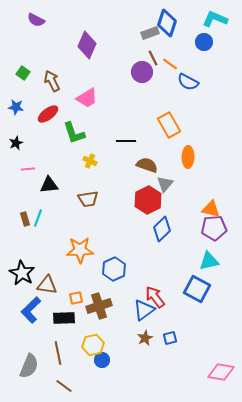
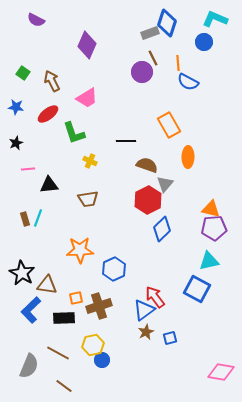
orange line at (170, 64): moved 8 px right, 1 px up; rotated 49 degrees clockwise
brown star at (145, 338): moved 1 px right, 6 px up
brown line at (58, 353): rotated 50 degrees counterclockwise
